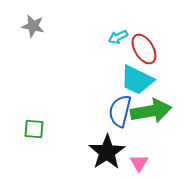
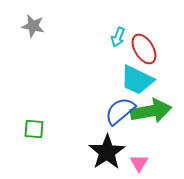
cyan arrow: rotated 42 degrees counterclockwise
blue semicircle: rotated 36 degrees clockwise
